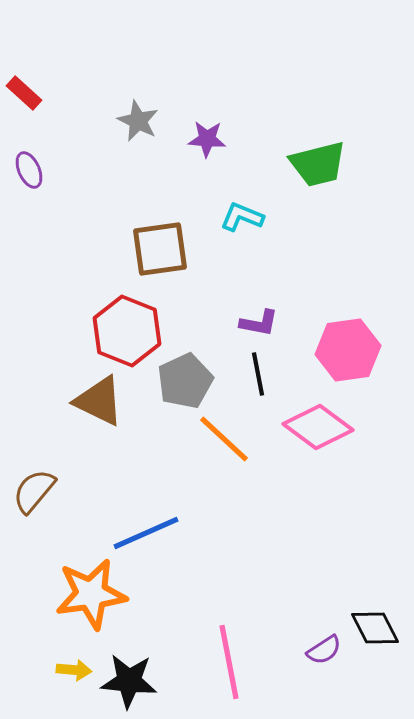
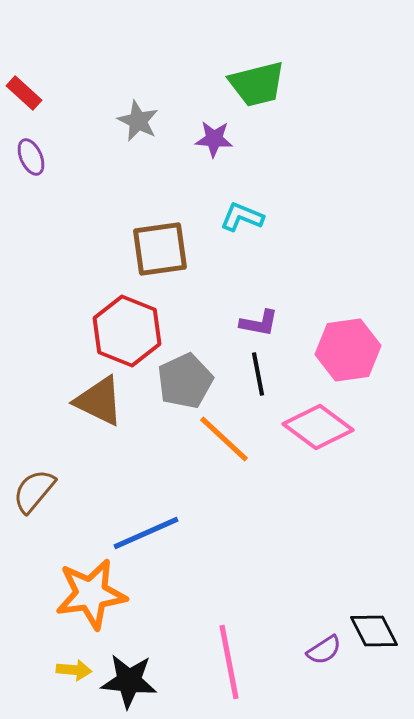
purple star: moved 7 px right
green trapezoid: moved 61 px left, 80 px up
purple ellipse: moved 2 px right, 13 px up
black diamond: moved 1 px left, 3 px down
